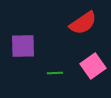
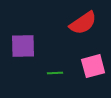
pink square: rotated 20 degrees clockwise
